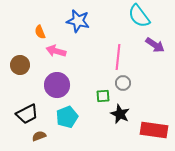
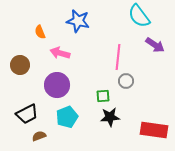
pink arrow: moved 4 px right, 2 px down
gray circle: moved 3 px right, 2 px up
black star: moved 10 px left, 3 px down; rotated 30 degrees counterclockwise
